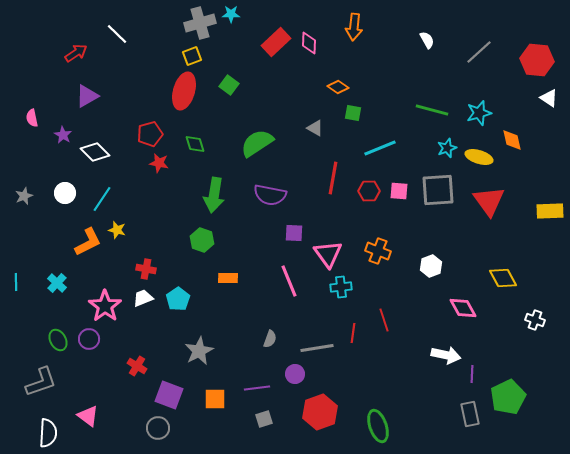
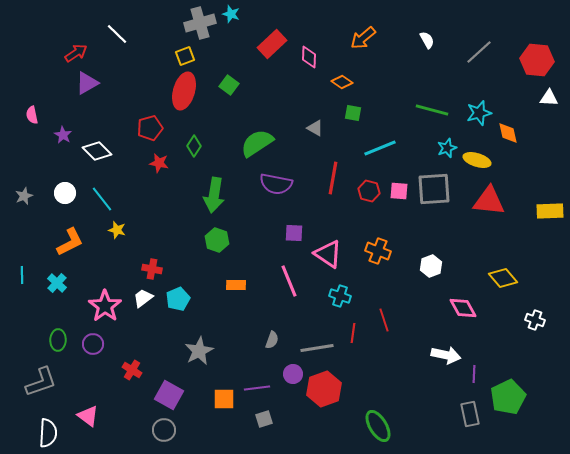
cyan star at (231, 14): rotated 18 degrees clockwise
orange arrow at (354, 27): moved 9 px right, 11 px down; rotated 44 degrees clockwise
red rectangle at (276, 42): moved 4 px left, 2 px down
pink diamond at (309, 43): moved 14 px down
yellow square at (192, 56): moved 7 px left
orange diamond at (338, 87): moved 4 px right, 5 px up
purple triangle at (87, 96): moved 13 px up
white triangle at (549, 98): rotated 30 degrees counterclockwise
pink semicircle at (32, 118): moved 3 px up
red pentagon at (150, 134): moved 6 px up
orange diamond at (512, 140): moved 4 px left, 7 px up
green diamond at (195, 144): moved 1 px left, 2 px down; rotated 50 degrees clockwise
white diamond at (95, 152): moved 2 px right, 1 px up
yellow ellipse at (479, 157): moved 2 px left, 3 px down
gray square at (438, 190): moved 4 px left, 1 px up
red hexagon at (369, 191): rotated 15 degrees clockwise
purple semicircle at (270, 195): moved 6 px right, 11 px up
cyan line at (102, 199): rotated 72 degrees counterclockwise
red triangle at (489, 201): rotated 48 degrees counterclockwise
green hexagon at (202, 240): moved 15 px right
orange L-shape at (88, 242): moved 18 px left
pink triangle at (328, 254): rotated 20 degrees counterclockwise
red cross at (146, 269): moved 6 px right
orange rectangle at (228, 278): moved 8 px right, 7 px down
yellow diamond at (503, 278): rotated 12 degrees counterclockwise
cyan line at (16, 282): moved 6 px right, 7 px up
cyan cross at (341, 287): moved 1 px left, 9 px down; rotated 25 degrees clockwise
white trapezoid at (143, 298): rotated 15 degrees counterclockwise
cyan pentagon at (178, 299): rotated 10 degrees clockwise
purple circle at (89, 339): moved 4 px right, 5 px down
gray semicircle at (270, 339): moved 2 px right, 1 px down
green ellipse at (58, 340): rotated 30 degrees clockwise
red cross at (137, 366): moved 5 px left, 4 px down
purple circle at (295, 374): moved 2 px left
purple line at (472, 374): moved 2 px right
purple square at (169, 395): rotated 8 degrees clockwise
orange square at (215, 399): moved 9 px right
red hexagon at (320, 412): moved 4 px right, 23 px up
green ellipse at (378, 426): rotated 12 degrees counterclockwise
gray circle at (158, 428): moved 6 px right, 2 px down
